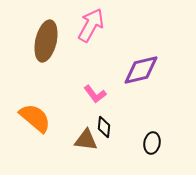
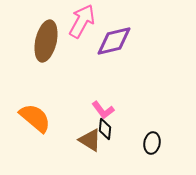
pink arrow: moved 9 px left, 4 px up
purple diamond: moved 27 px left, 29 px up
pink L-shape: moved 8 px right, 16 px down
black diamond: moved 1 px right, 2 px down
brown triangle: moved 4 px right; rotated 25 degrees clockwise
